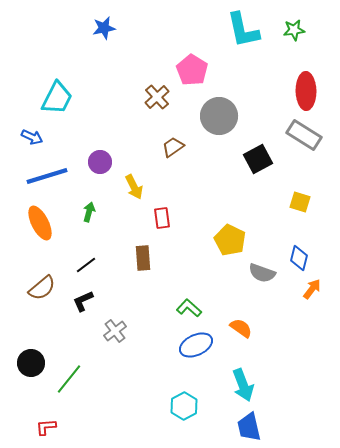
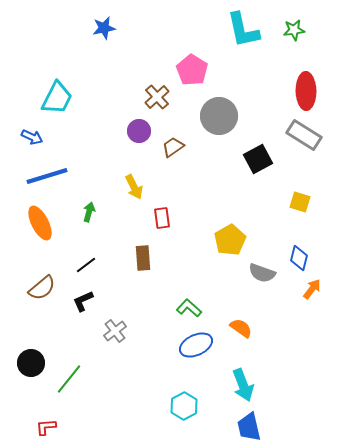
purple circle: moved 39 px right, 31 px up
yellow pentagon: rotated 16 degrees clockwise
